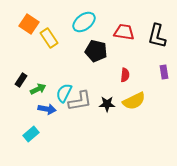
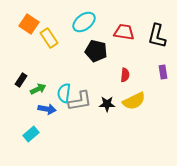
purple rectangle: moved 1 px left
cyan semicircle: rotated 18 degrees counterclockwise
